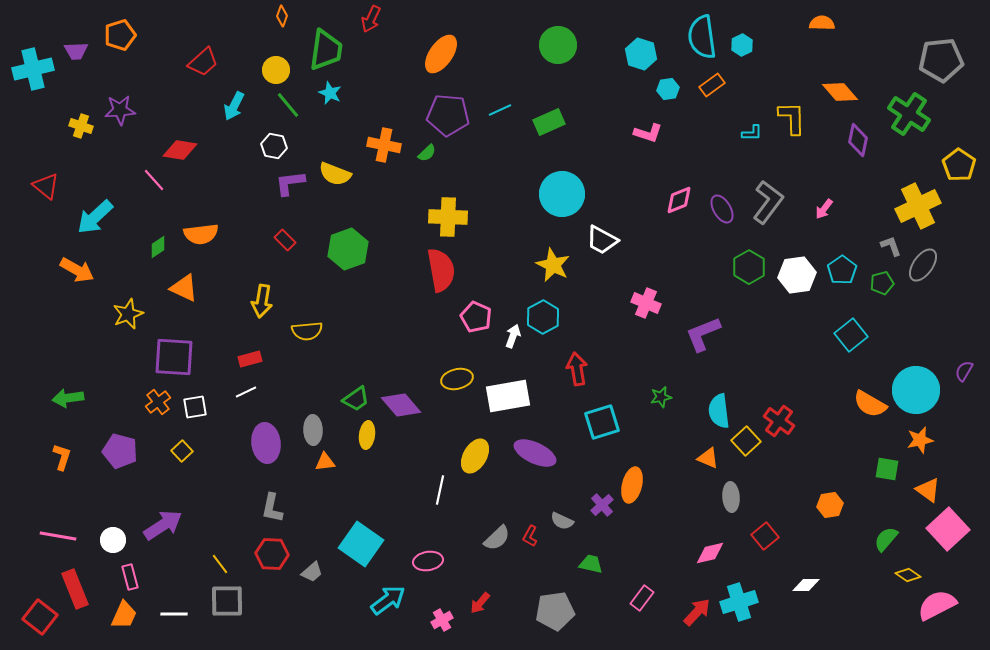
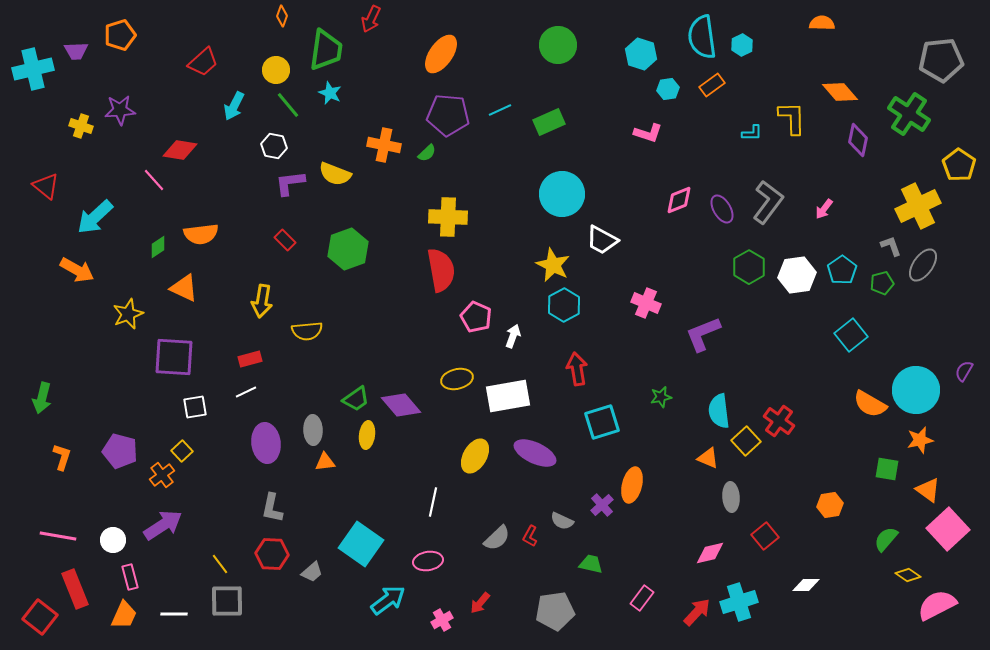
cyan hexagon at (543, 317): moved 21 px right, 12 px up
green arrow at (68, 398): moved 26 px left; rotated 68 degrees counterclockwise
orange cross at (158, 402): moved 4 px right, 73 px down
white line at (440, 490): moved 7 px left, 12 px down
